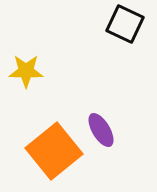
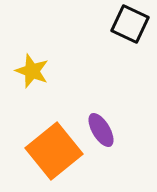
black square: moved 5 px right
yellow star: moved 6 px right; rotated 20 degrees clockwise
